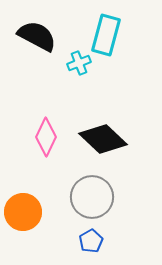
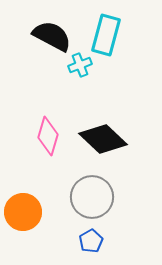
black semicircle: moved 15 px right
cyan cross: moved 1 px right, 2 px down
pink diamond: moved 2 px right, 1 px up; rotated 9 degrees counterclockwise
